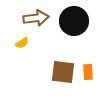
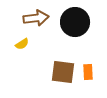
black circle: moved 1 px right, 1 px down
yellow semicircle: moved 1 px down
